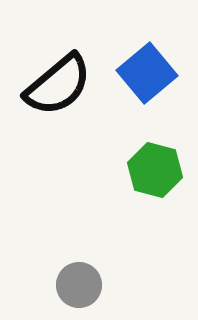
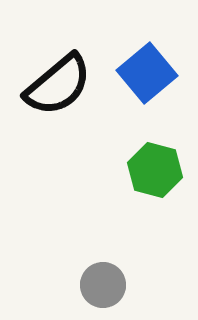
gray circle: moved 24 px right
